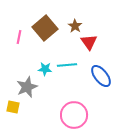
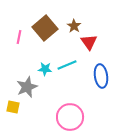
brown star: moved 1 px left
cyan line: rotated 18 degrees counterclockwise
blue ellipse: rotated 30 degrees clockwise
pink circle: moved 4 px left, 2 px down
